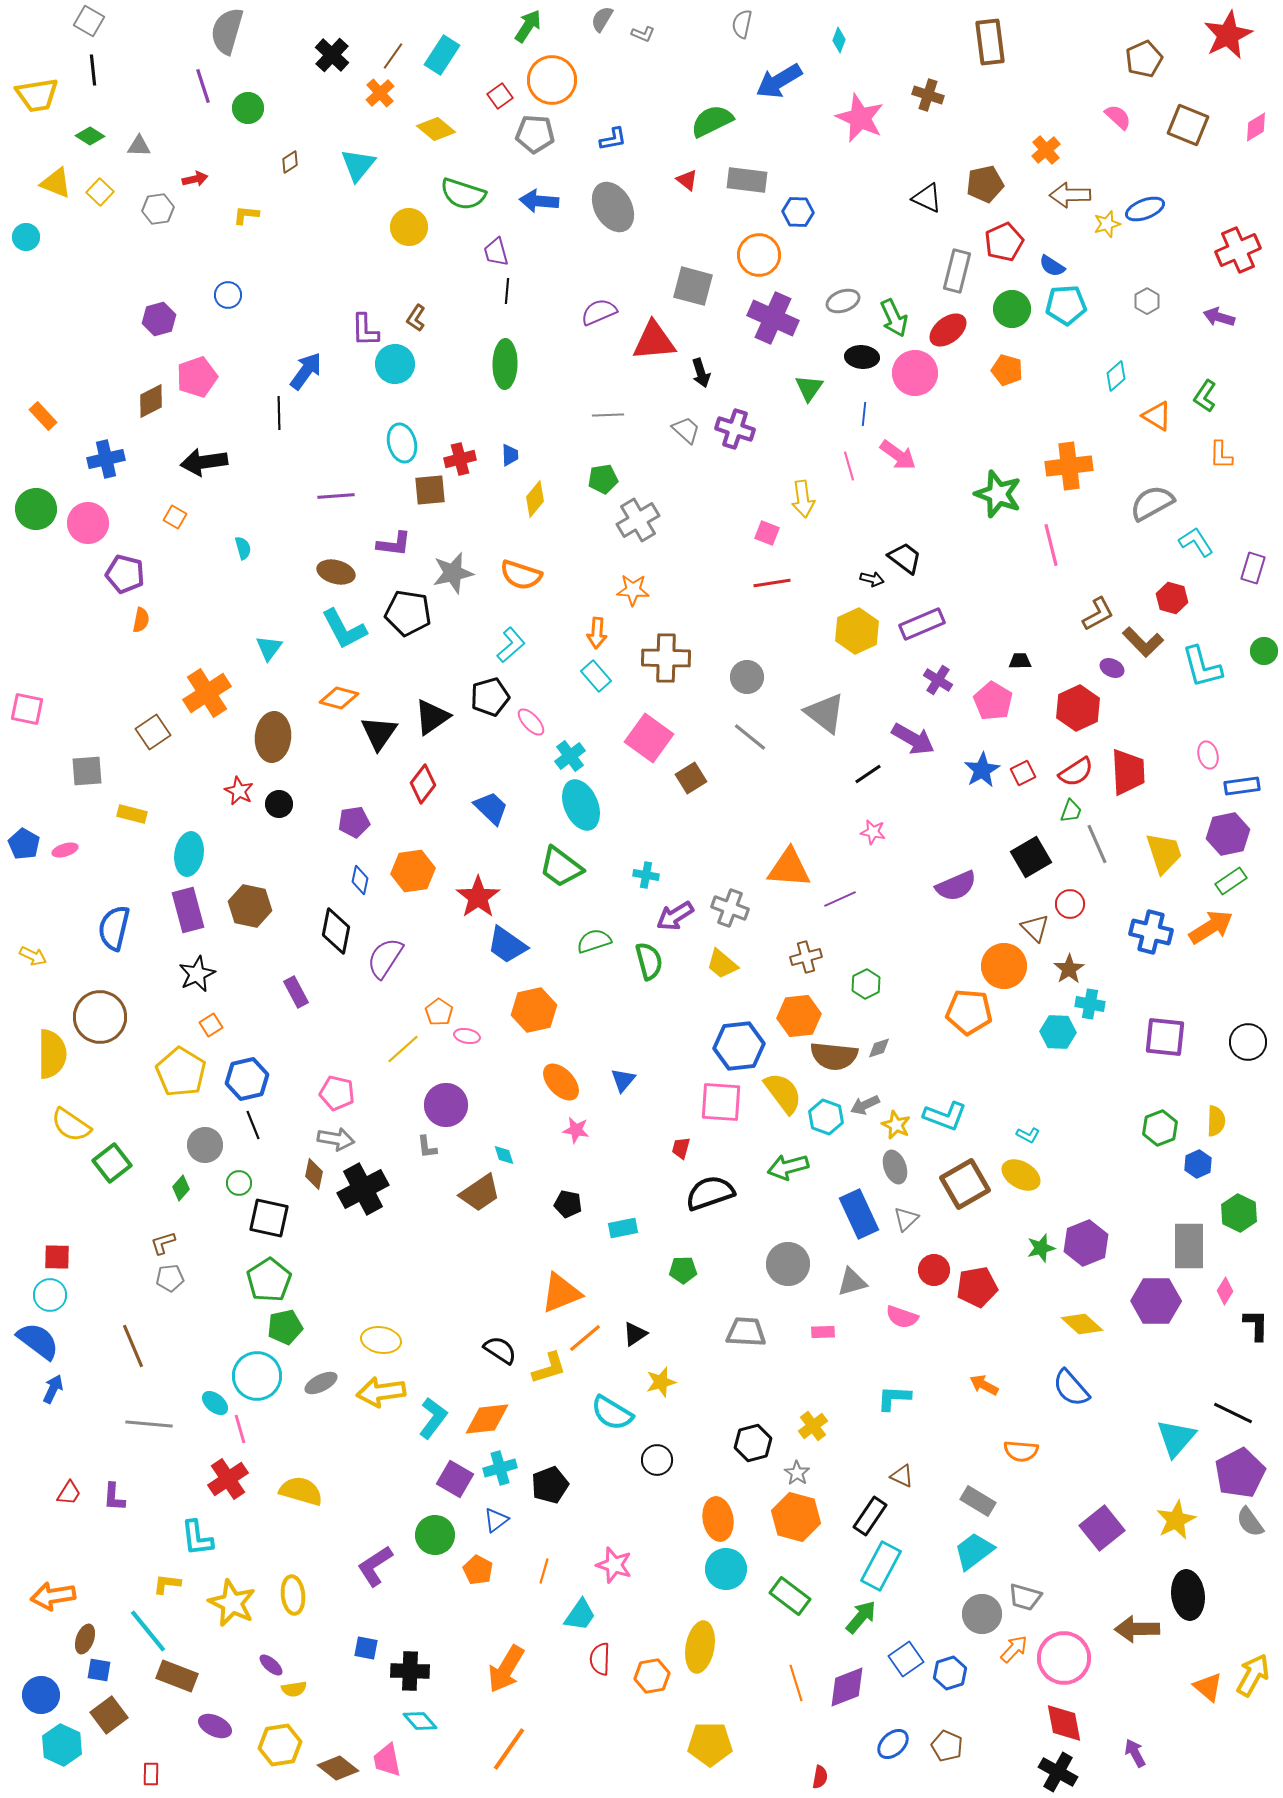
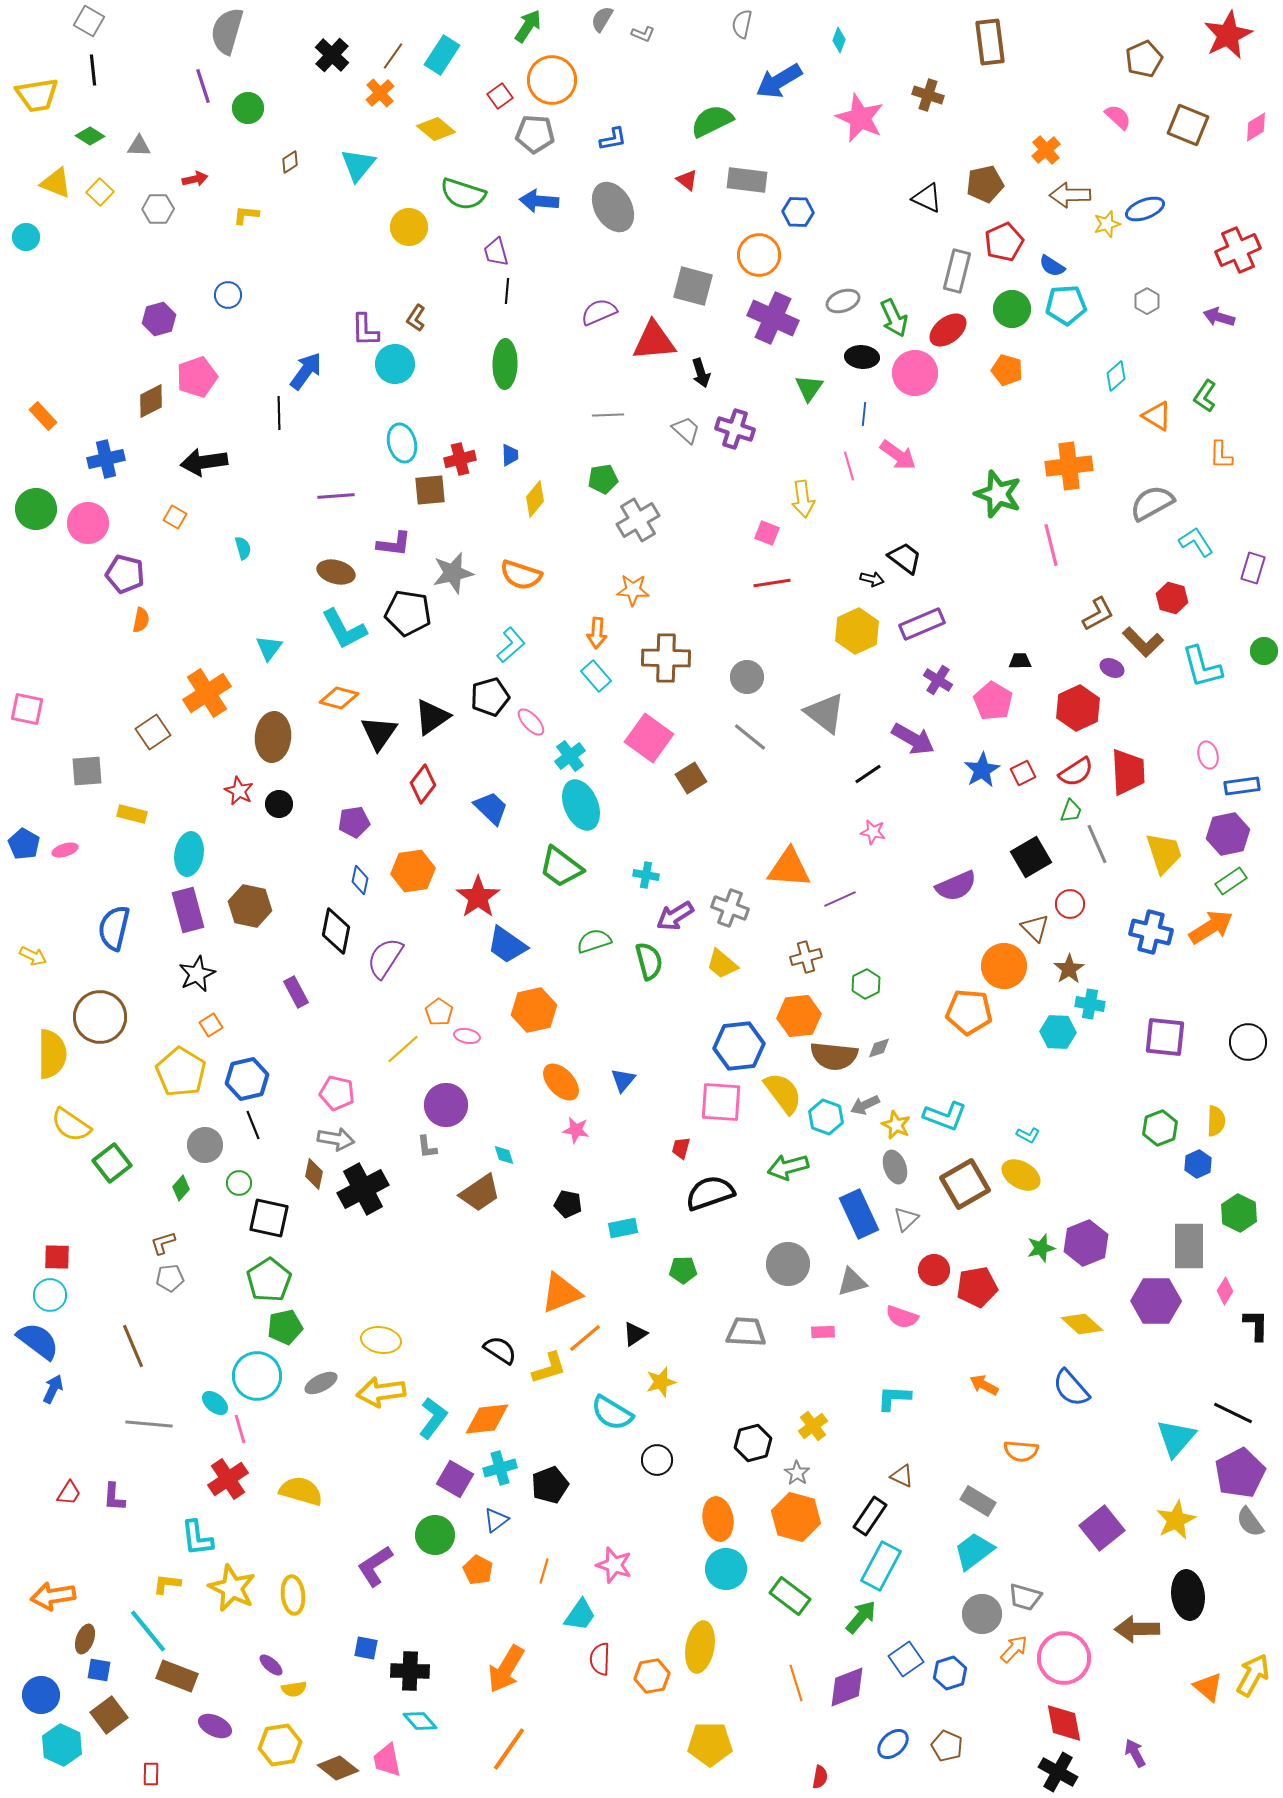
gray hexagon at (158, 209): rotated 8 degrees clockwise
yellow star at (232, 1603): moved 15 px up
